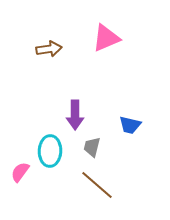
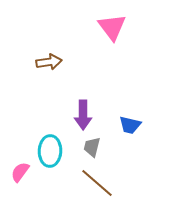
pink triangle: moved 6 px right, 11 px up; rotated 44 degrees counterclockwise
brown arrow: moved 13 px down
purple arrow: moved 8 px right
brown line: moved 2 px up
